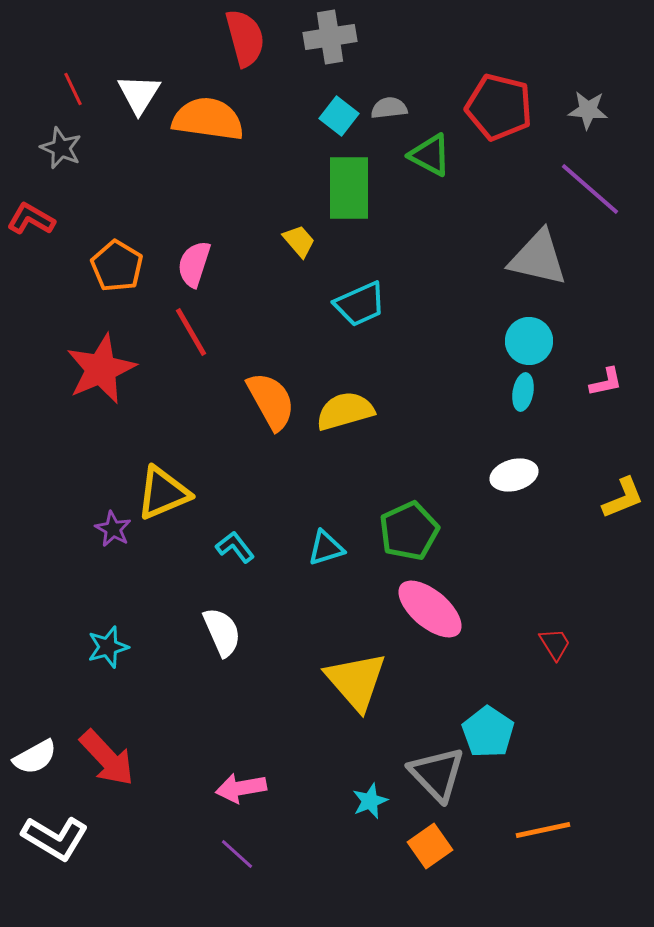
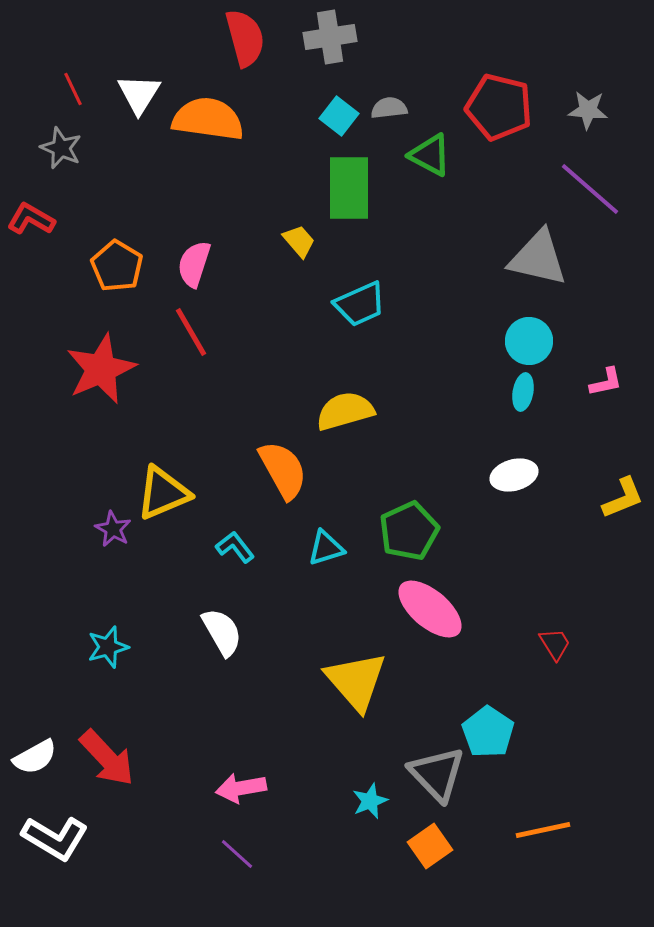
orange semicircle at (271, 401): moved 12 px right, 69 px down
white semicircle at (222, 632): rotated 6 degrees counterclockwise
